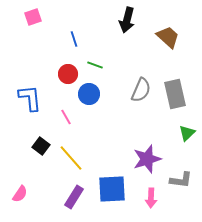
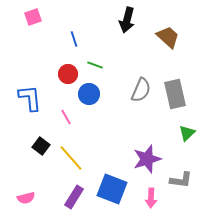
blue square: rotated 24 degrees clockwise
pink semicircle: moved 6 px right, 4 px down; rotated 42 degrees clockwise
